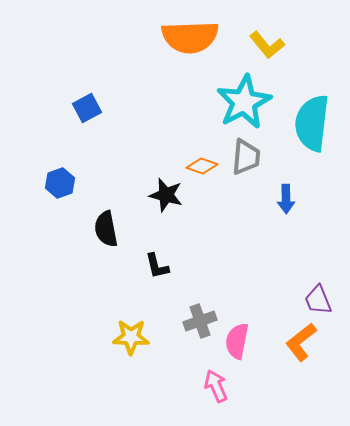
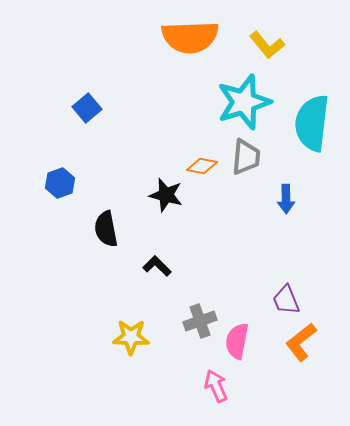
cyan star: rotated 10 degrees clockwise
blue square: rotated 12 degrees counterclockwise
orange diamond: rotated 8 degrees counterclockwise
black L-shape: rotated 148 degrees clockwise
purple trapezoid: moved 32 px left
